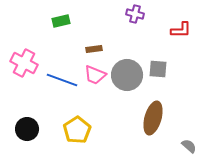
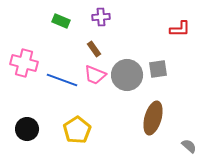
purple cross: moved 34 px left, 3 px down; rotated 18 degrees counterclockwise
green rectangle: rotated 36 degrees clockwise
red L-shape: moved 1 px left, 1 px up
brown rectangle: rotated 63 degrees clockwise
pink cross: rotated 12 degrees counterclockwise
gray square: rotated 12 degrees counterclockwise
